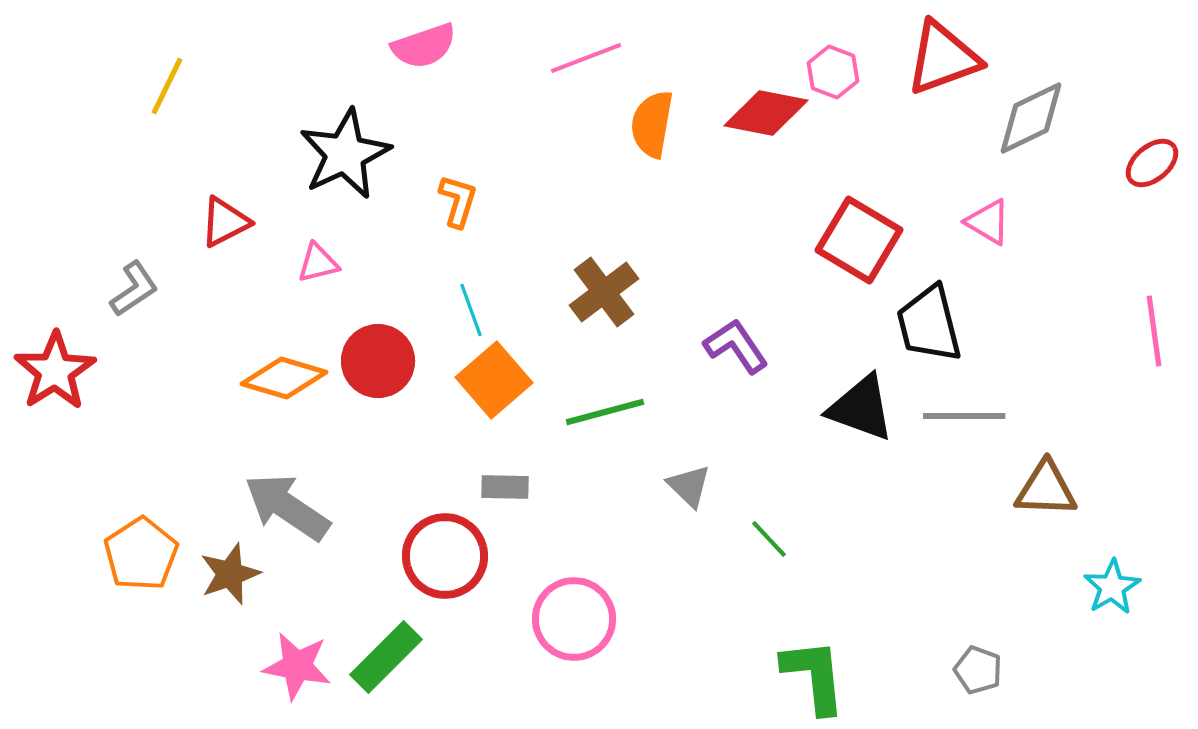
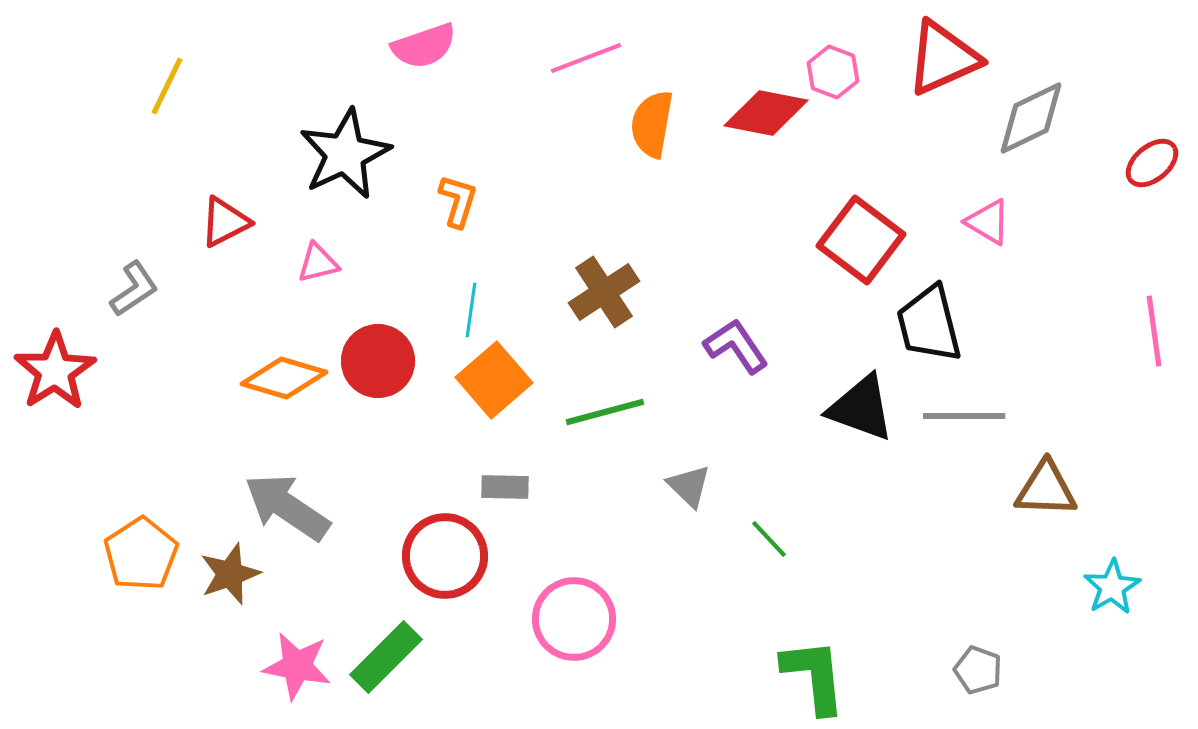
red triangle at (943, 58): rotated 4 degrees counterclockwise
red square at (859, 240): moved 2 px right; rotated 6 degrees clockwise
brown cross at (604, 292): rotated 4 degrees clockwise
cyan line at (471, 310): rotated 28 degrees clockwise
